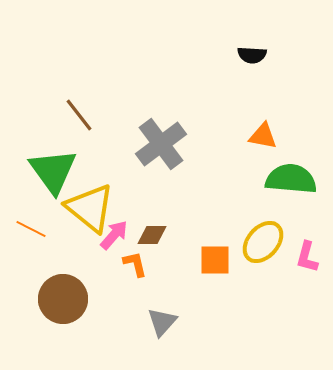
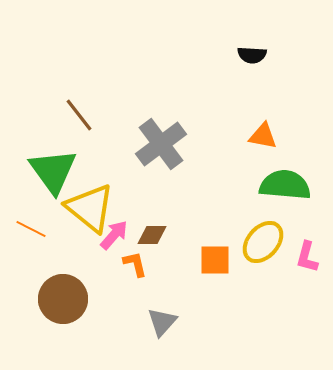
green semicircle: moved 6 px left, 6 px down
